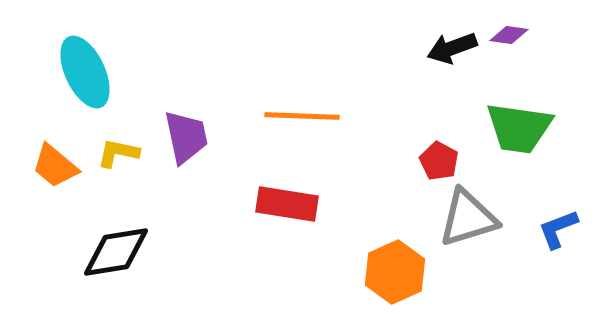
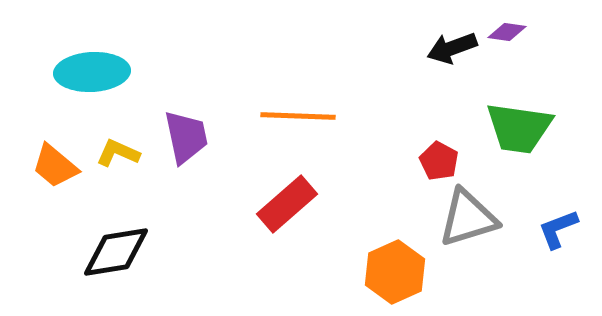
purple diamond: moved 2 px left, 3 px up
cyan ellipse: moved 7 px right; rotated 68 degrees counterclockwise
orange line: moved 4 px left
yellow L-shape: rotated 12 degrees clockwise
red rectangle: rotated 50 degrees counterclockwise
